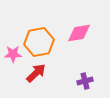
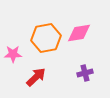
orange hexagon: moved 7 px right, 4 px up
red arrow: moved 4 px down
purple cross: moved 8 px up
